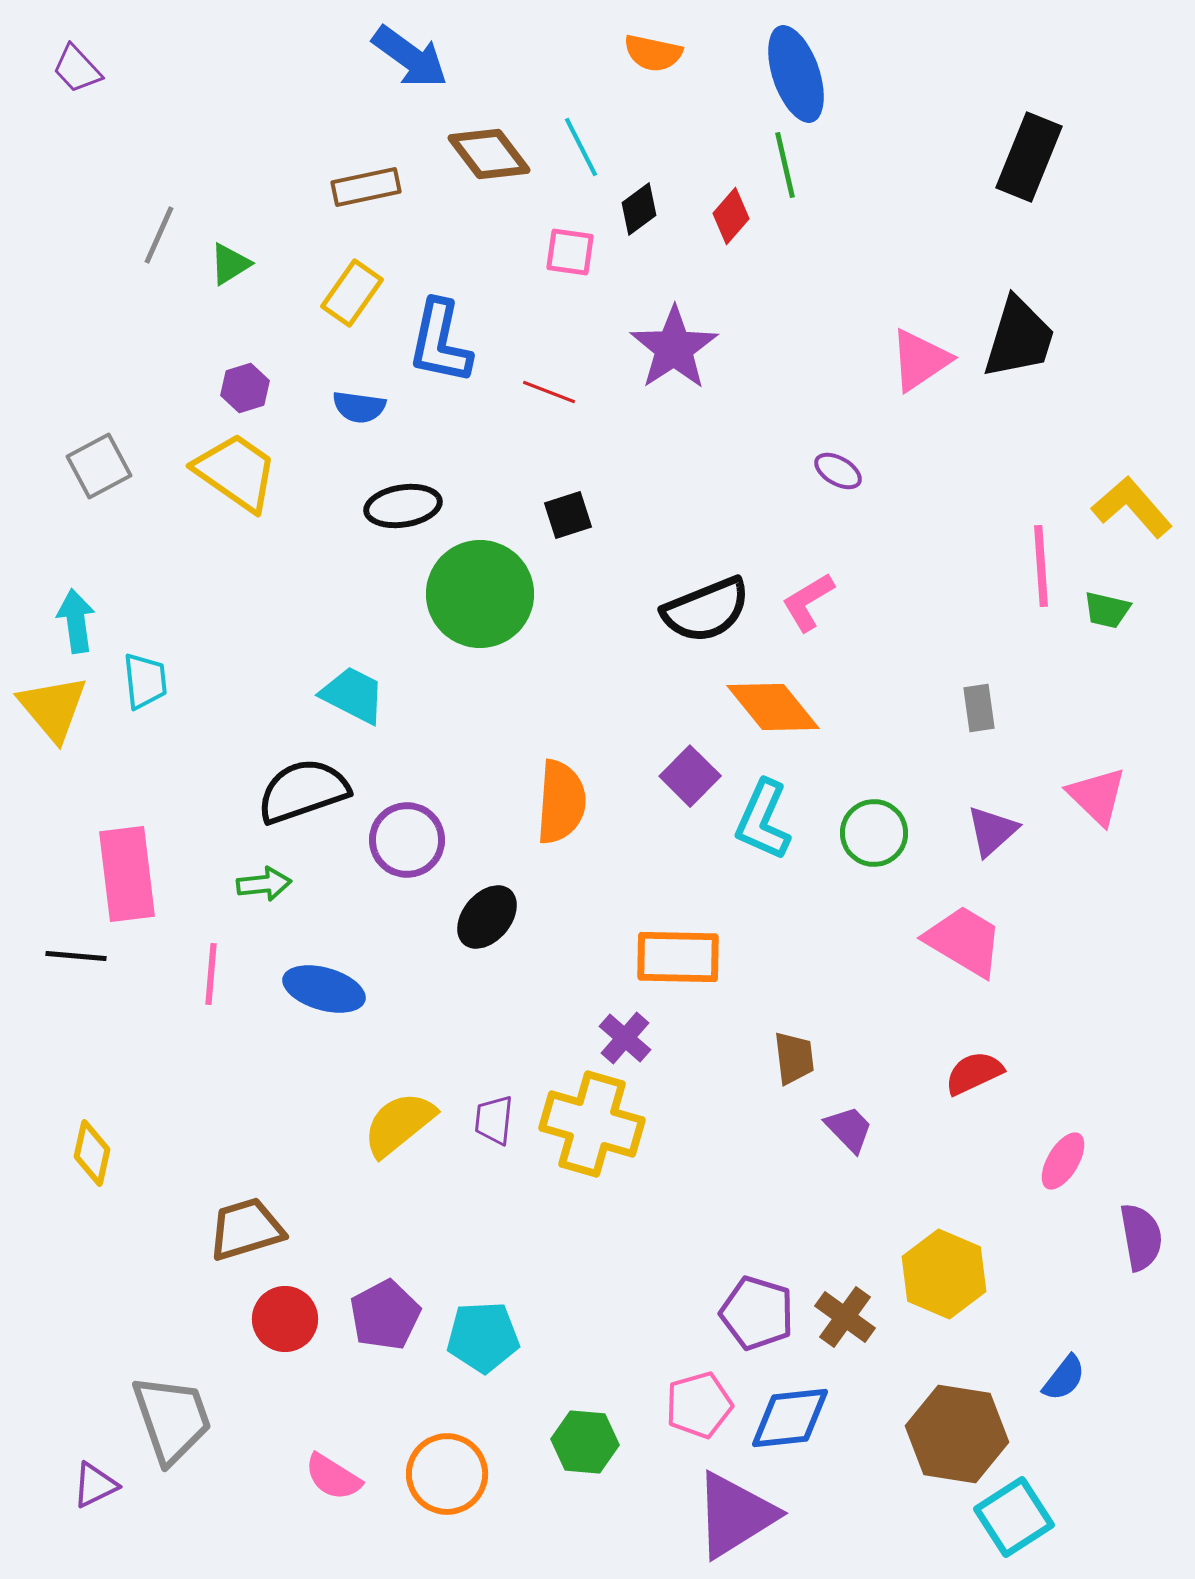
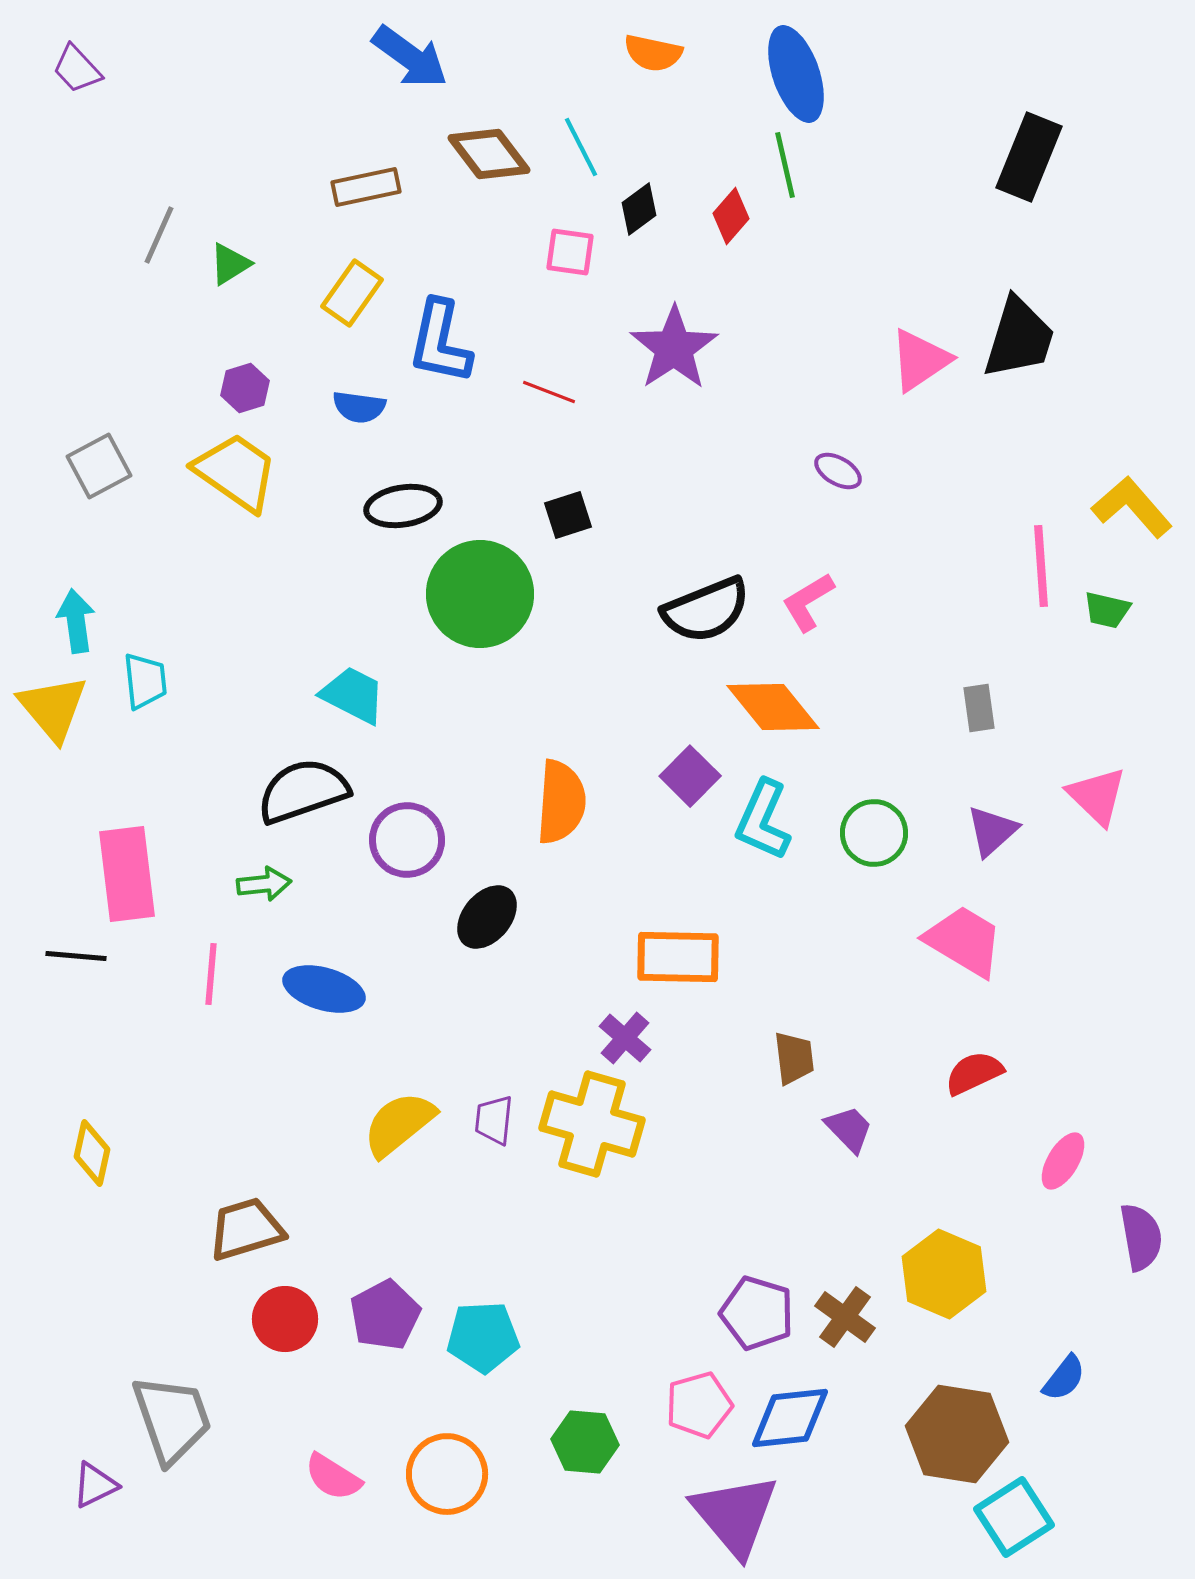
purple triangle at (735, 1515): rotated 38 degrees counterclockwise
